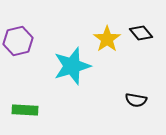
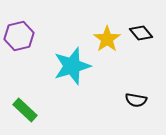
purple hexagon: moved 1 px right, 5 px up
green rectangle: rotated 40 degrees clockwise
